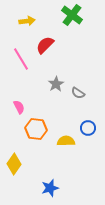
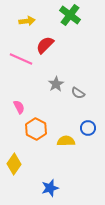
green cross: moved 2 px left
pink line: rotated 35 degrees counterclockwise
orange hexagon: rotated 20 degrees clockwise
